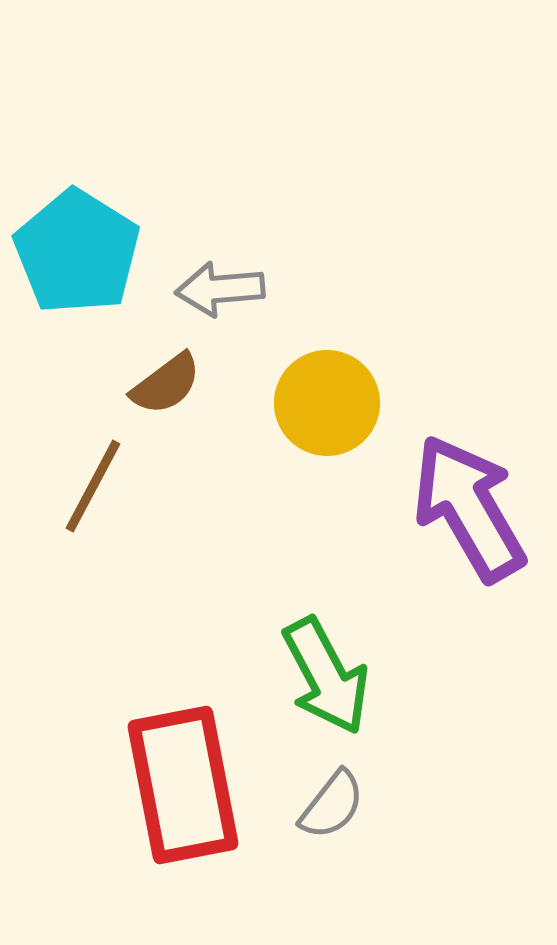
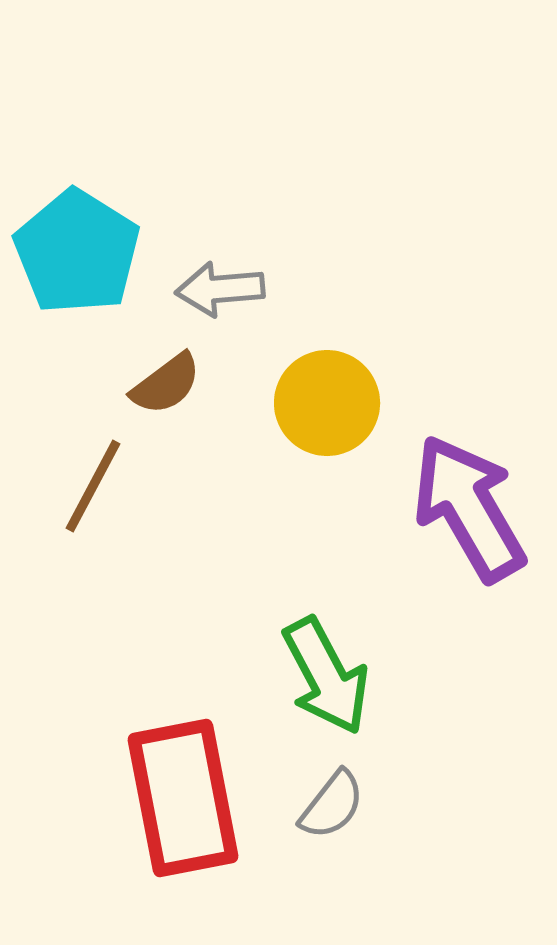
red rectangle: moved 13 px down
